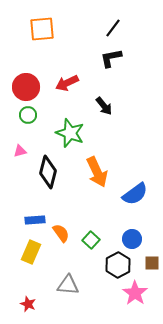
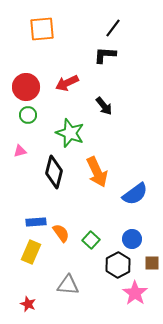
black L-shape: moved 6 px left, 3 px up; rotated 15 degrees clockwise
black diamond: moved 6 px right
blue rectangle: moved 1 px right, 2 px down
